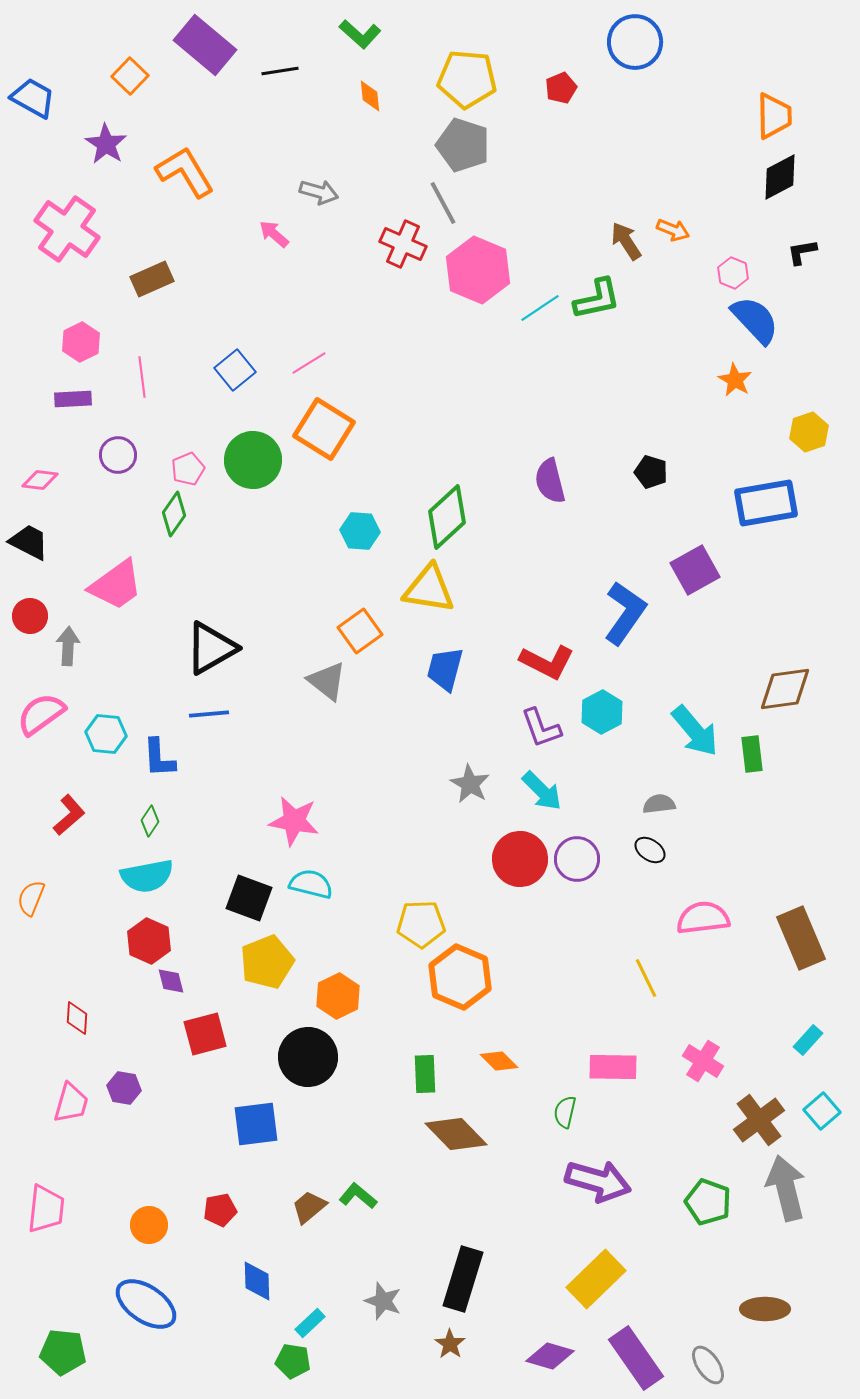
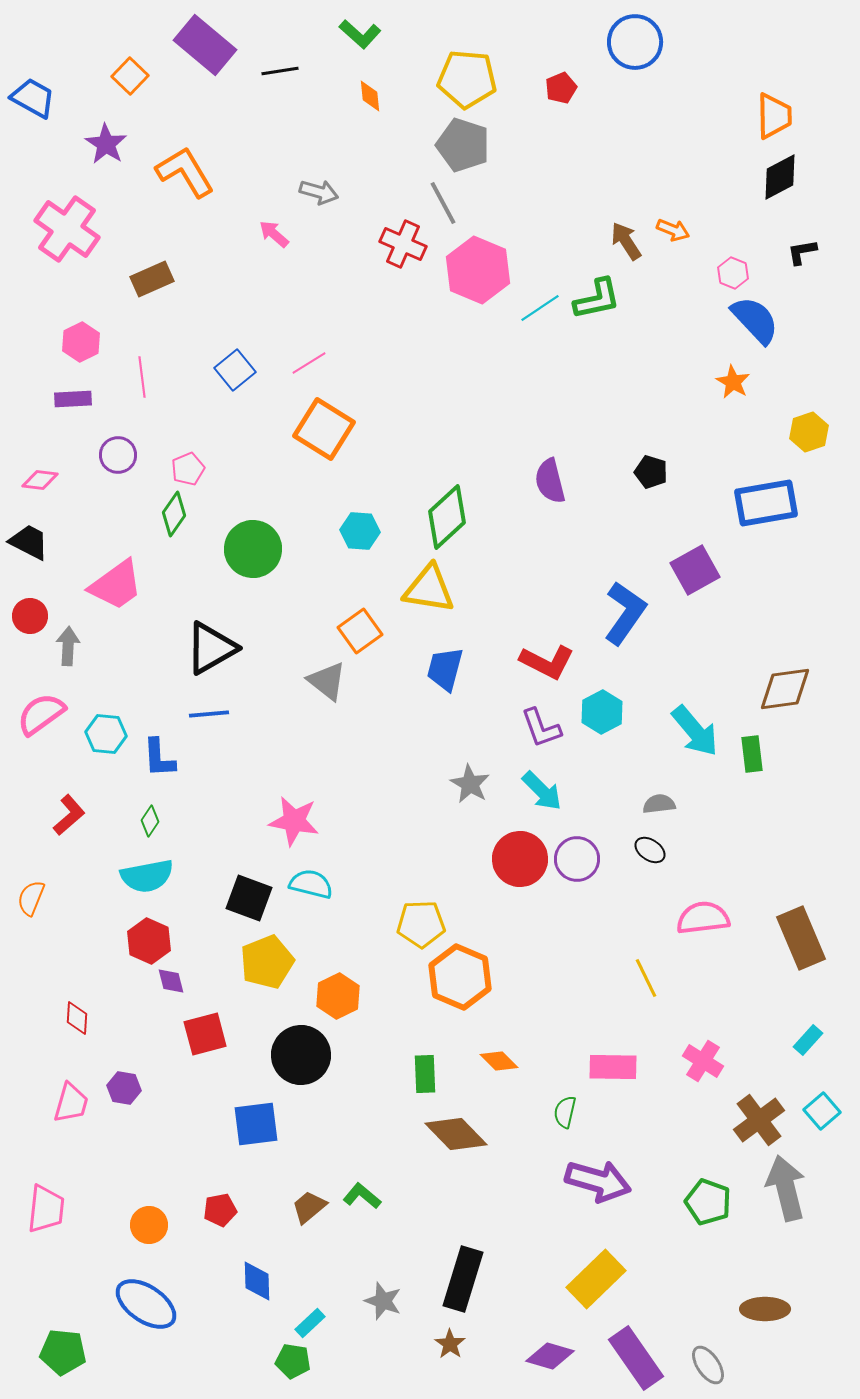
orange star at (735, 380): moved 2 px left, 2 px down
green circle at (253, 460): moved 89 px down
black circle at (308, 1057): moved 7 px left, 2 px up
green L-shape at (358, 1196): moved 4 px right
